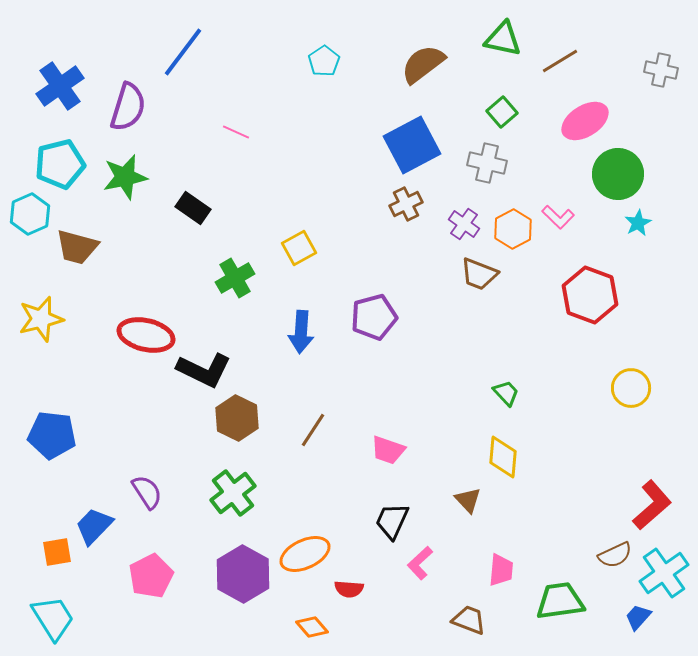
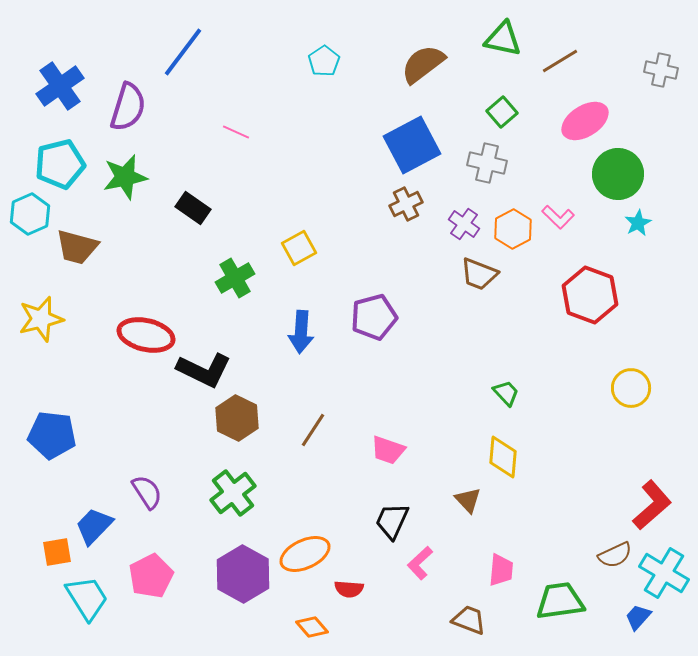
cyan cross at (664, 573): rotated 24 degrees counterclockwise
cyan trapezoid at (53, 618): moved 34 px right, 20 px up
